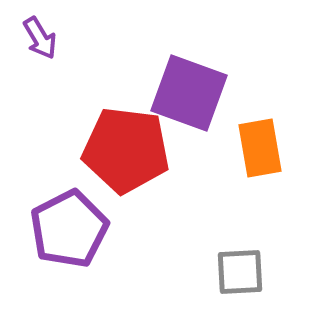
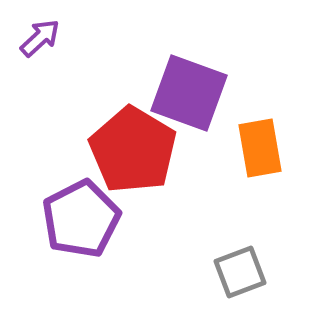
purple arrow: rotated 102 degrees counterclockwise
red pentagon: moved 7 px right; rotated 24 degrees clockwise
purple pentagon: moved 12 px right, 10 px up
gray square: rotated 18 degrees counterclockwise
